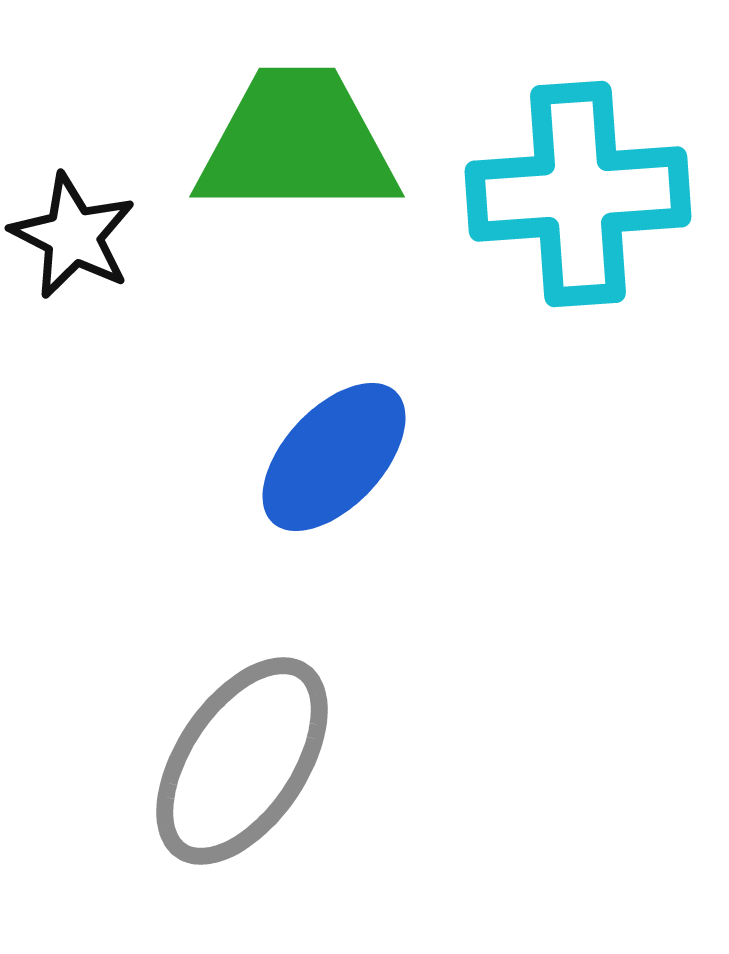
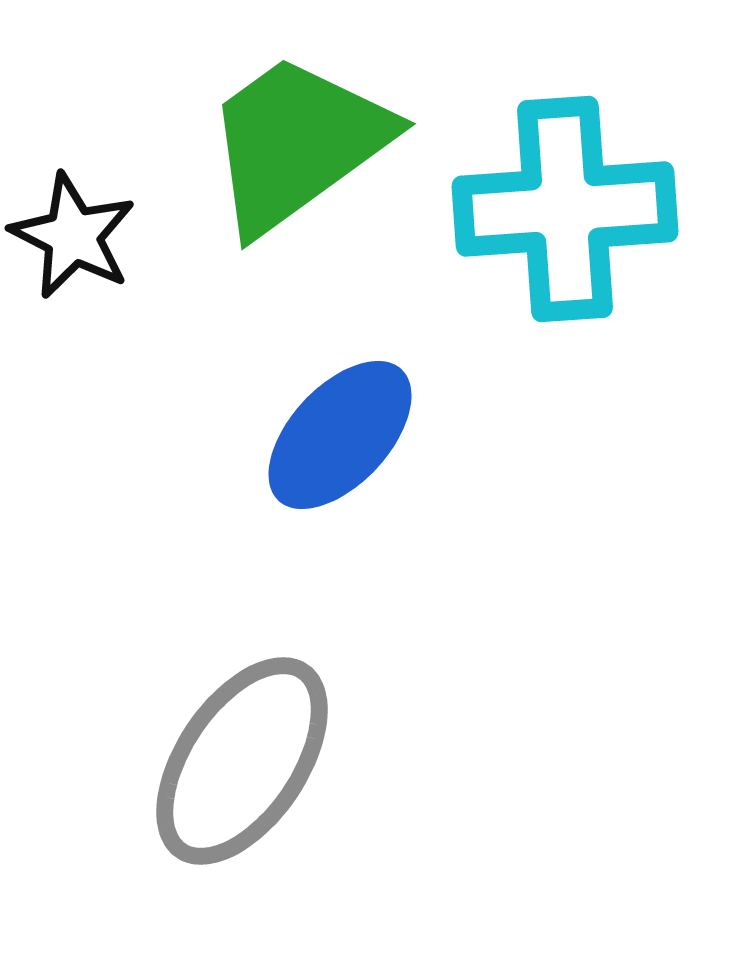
green trapezoid: rotated 36 degrees counterclockwise
cyan cross: moved 13 px left, 15 px down
blue ellipse: moved 6 px right, 22 px up
